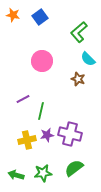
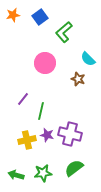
orange star: rotated 24 degrees counterclockwise
green L-shape: moved 15 px left
pink circle: moved 3 px right, 2 px down
purple line: rotated 24 degrees counterclockwise
purple star: rotated 24 degrees clockwise
